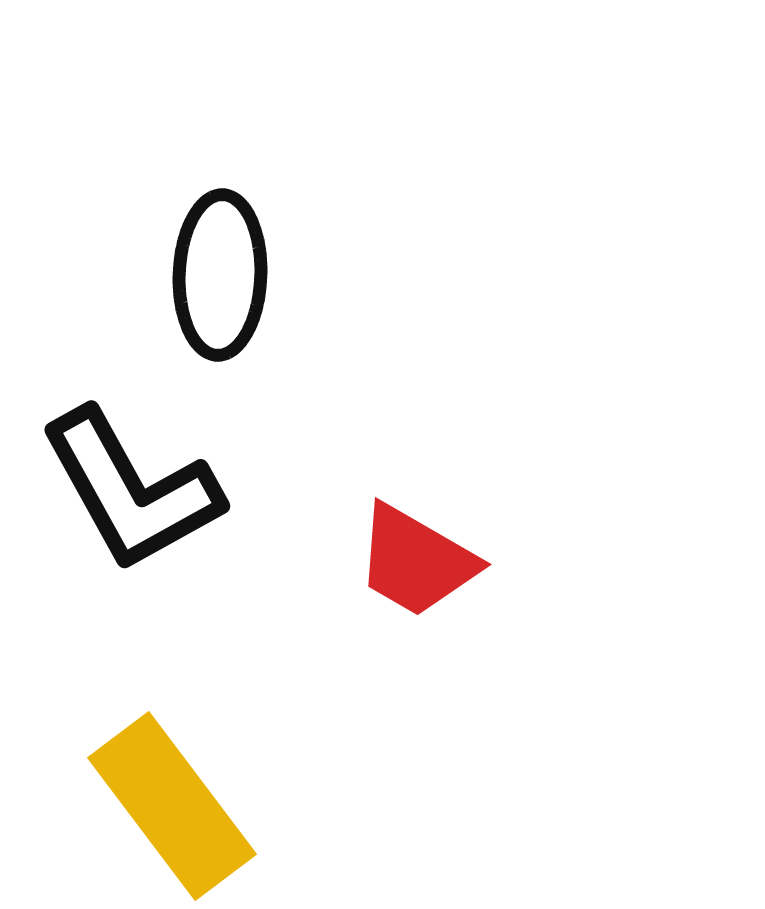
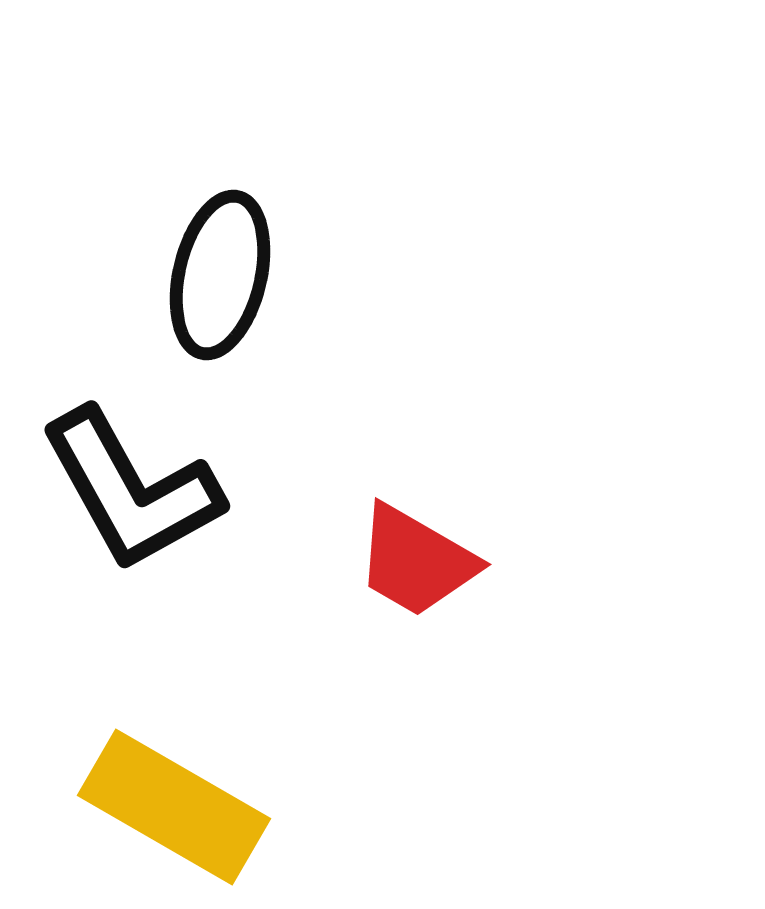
black ellipse: rotated 11 degrees clockwise
yellow rectangle: moved 2 px right, 1 px down; rotated 23 degrees counterclockwise
